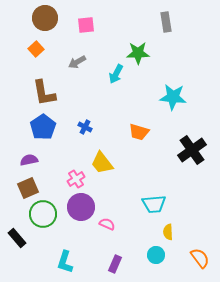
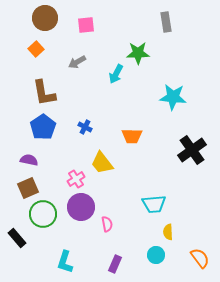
orange trapezoid: moved 7 px left, 4 px down; rotated 15 degrees counterclockwise
purple semicircle: rotated 24 degrees clockwise
pink semicircle: rotated 56 degrees clockwise
